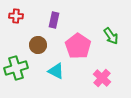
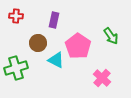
brown circle: moved 2 px up
cyan triangle: moved 11 px up
